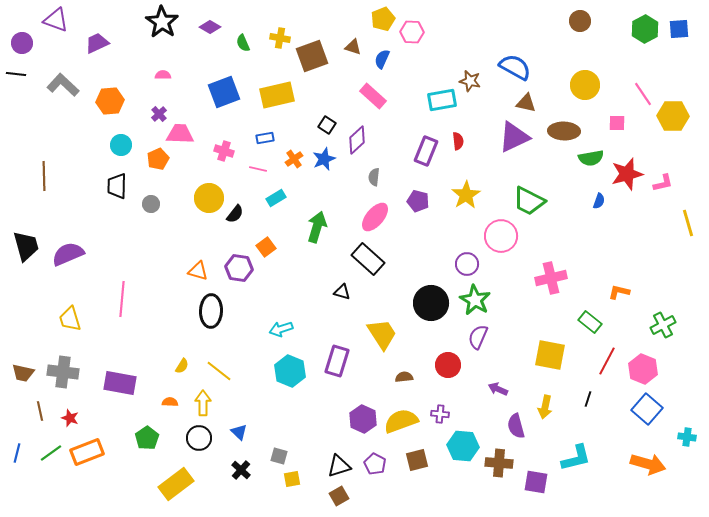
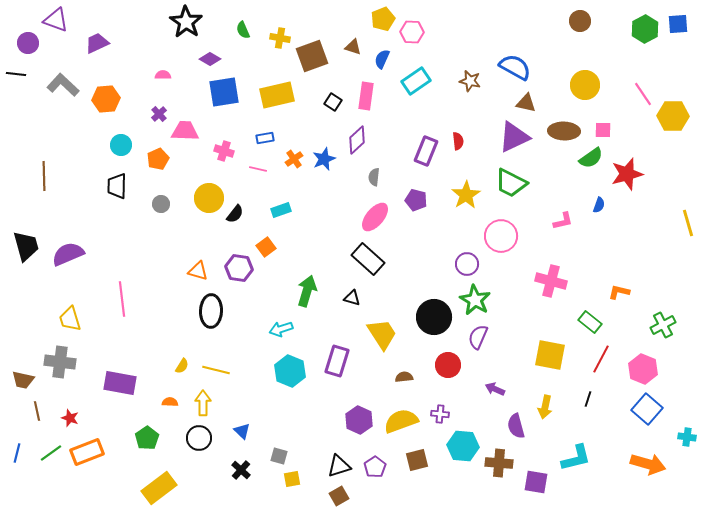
black star at (162, 22): moved 24 px right
purple diamond at (210, 27): moved 32 px down
blue square at (679, 29): moved 1 px left, 5 px up
purple circle at (22, 43): moved 6 px right
green semicircle at (243, 43): moved 13 px up
blue square at (224, 92): rotated 12 degrees clockwise
pink rectangle at (373, 96): moved 7 px left; rotated 56 degrees clockwise
cyan rectangle at (442, 100): moved 26 px left, 19 px up; rotated 24 degrees counterclockwise
orange hexagon at (110, 101): moved 4 px left, 2 px up
pink square at (617, 123): moved 14 px left, 7 px down
black square at (327, 125): moved 6 px right, 23 px up
pink trapezoid at (180, 134): moved 5 px right, 3 px up
green semicircle at (591, 158): rotated 25 degrees counterclockwise
pink L-shape at (663, 183): moved 100 px left, 38 px down
cyan rectangle at (276, 198): moved 5 px right, 12 px down; rotated 12 degrees clockwise
purple pentagon at (418, 201): moved 2 px left, 1 px up
green trapezoid at (529, 201): moved 18 px left, 18 px up
blue semicircle at (599, 201): moved 4 px down
gray circle at (151, 204): moved 10 px right
green arrow at (317, 227): moved 10 px left, 64 px down
pink cross at (551, 278): moved 3 px down; rotated 28 degrees clockwise
black triangle at (342, 292): moved 10 px right, 6 px down
pink line at (122, 299): rotated 12 degrees counterclockwise
black circle at (431, 303): moved 3 px right, 14 px down
red line at (607, 361): moved 6 px left, 2 px up
yellow line at (219, 371): moved 3 px left, 1 px up; rotated 24 degrees counterclockwise
gray cross at (63, 372): moved 3 px left, 10 px up
brown trapezoid at (23, 373): moved 7 px down
purple arrow at (498, 389): moved 3 px left
brown line at (40, 411): moved 3 px left
purple hexagon at (363, 419): moved 4 px left, 1 px down
blue triangle at (239, 432): moved 3 px right, 1 px up
purple pentagon at (375, 464): moved 3 px down; rotated 10 degrees clockwise
yellow rectangle at (176, 484): moved 17 px left, 4 px down
